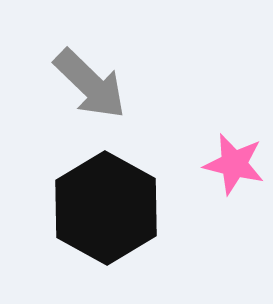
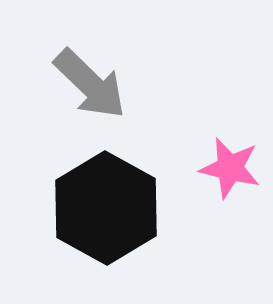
pink star: moved 4 px left, 4 px down
